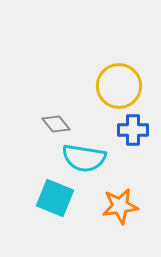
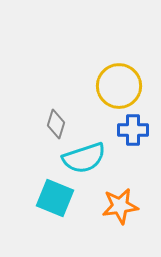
gray diamond: rotated 56 degrees clockwise
cyan semicircle: rotated 27 degrees counterclockwise
